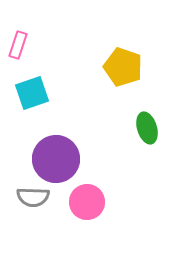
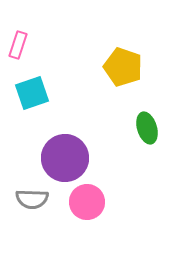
purple circle: moved 9 px right, 1 px up
gray semicircle: moved 1 px left, 2 px down
